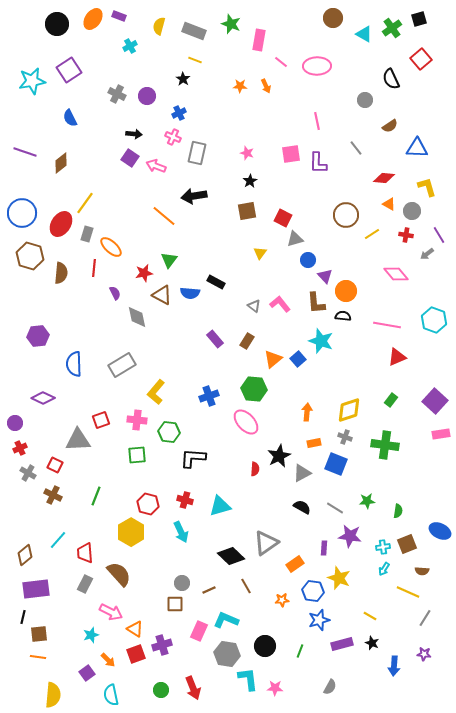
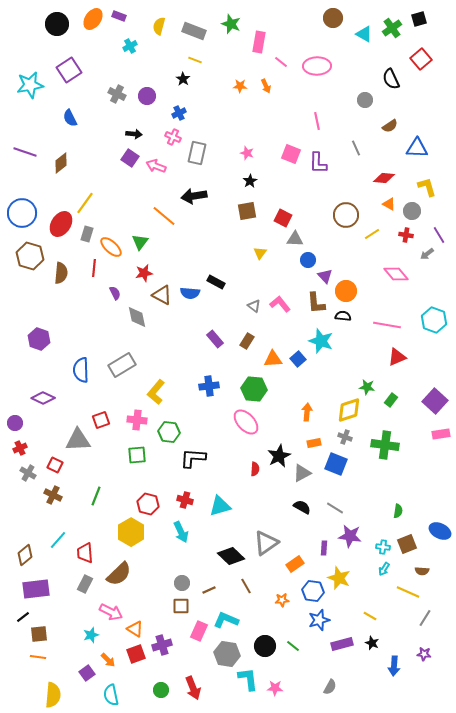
pink rectangle at (259, 40): moved 2 px down
cyan star at (32, 81): moved 2 px left, 4 px down
gray line at (356, 148): rotated 14 degrees clockwise
pink square at (291, 154): rotated 30 degrees clockwise
gray triangle at (295, 239): rotated 18 degrees clockwise
green triangle at (169, 260): moved 29 px left, 18 px up
purple hexagon at (38, 336): moved 1 px right, 3 px down; rotated 25 degrees clockwise
orange triangle at (273, 359): rotated 36 degrees clockwise
blue semicircle at (74, 364): moved 7 px right, 6 px down
blue cross at (209, 396): moved 10 px up; rotated 12 degrees clockwise
green star at (367, 501): moved 114 px up; rotated 14 degrees clockwise
cyan cross at (383, 547): rotated 16 degrees clockwise
brown semicircle at (119, 574): rotated 88 degrees clockwise
brown square at (175, 604): moved 6 px right, 2 px down
black line at (23, 617): rotated 40 degrees clockwise
green line at (300, 651): moved 7 px left, 5 px up; rotated 72 degrees counterclockwise
